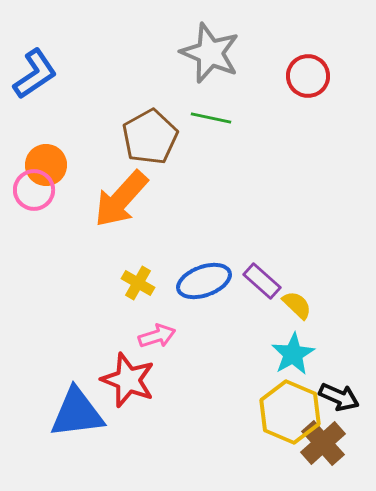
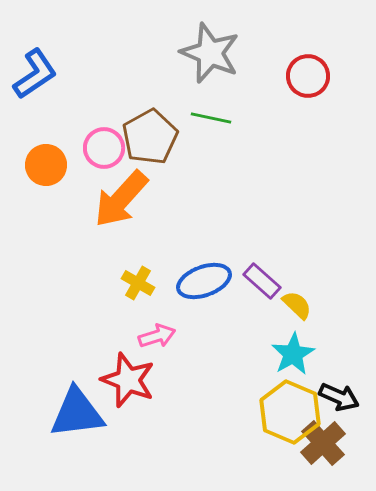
pink circle: moved 70 px right, 42 px up
